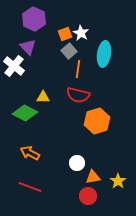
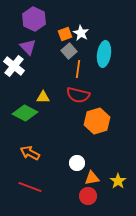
orange triangle: moved 1 px left, 1 px down
